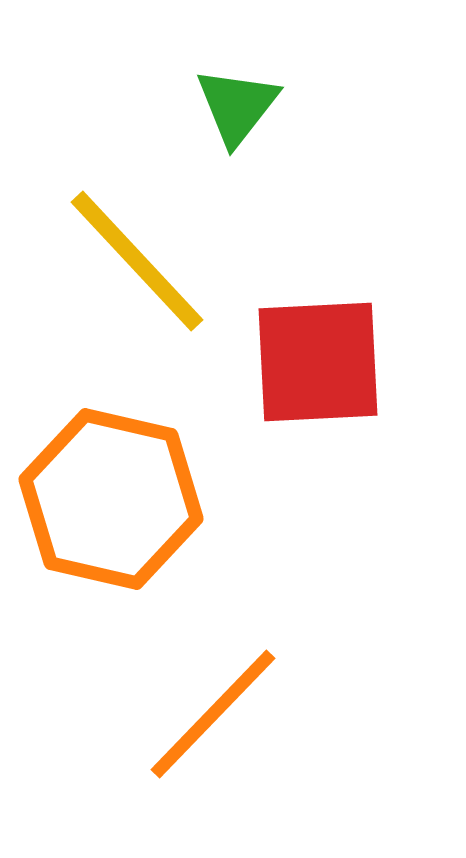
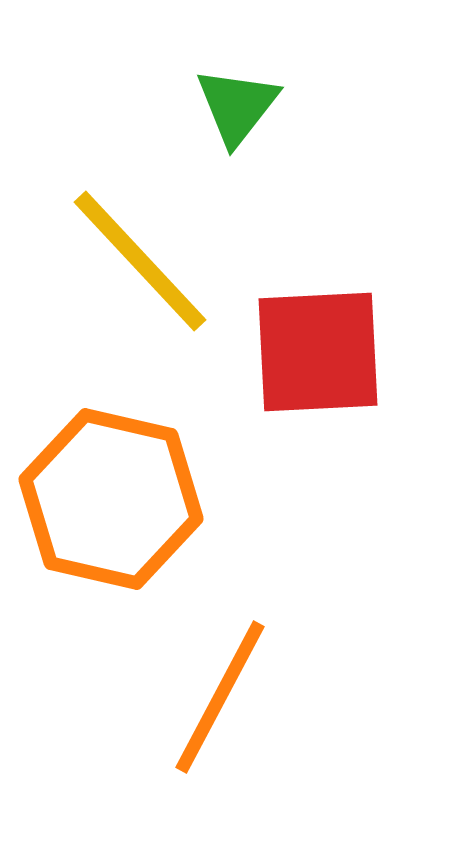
yellow line: moved 3 px right
red square: moved 10 px up
orange line: moved 7 px right, 17 px up; rotated 16 degrees counterclockwise
